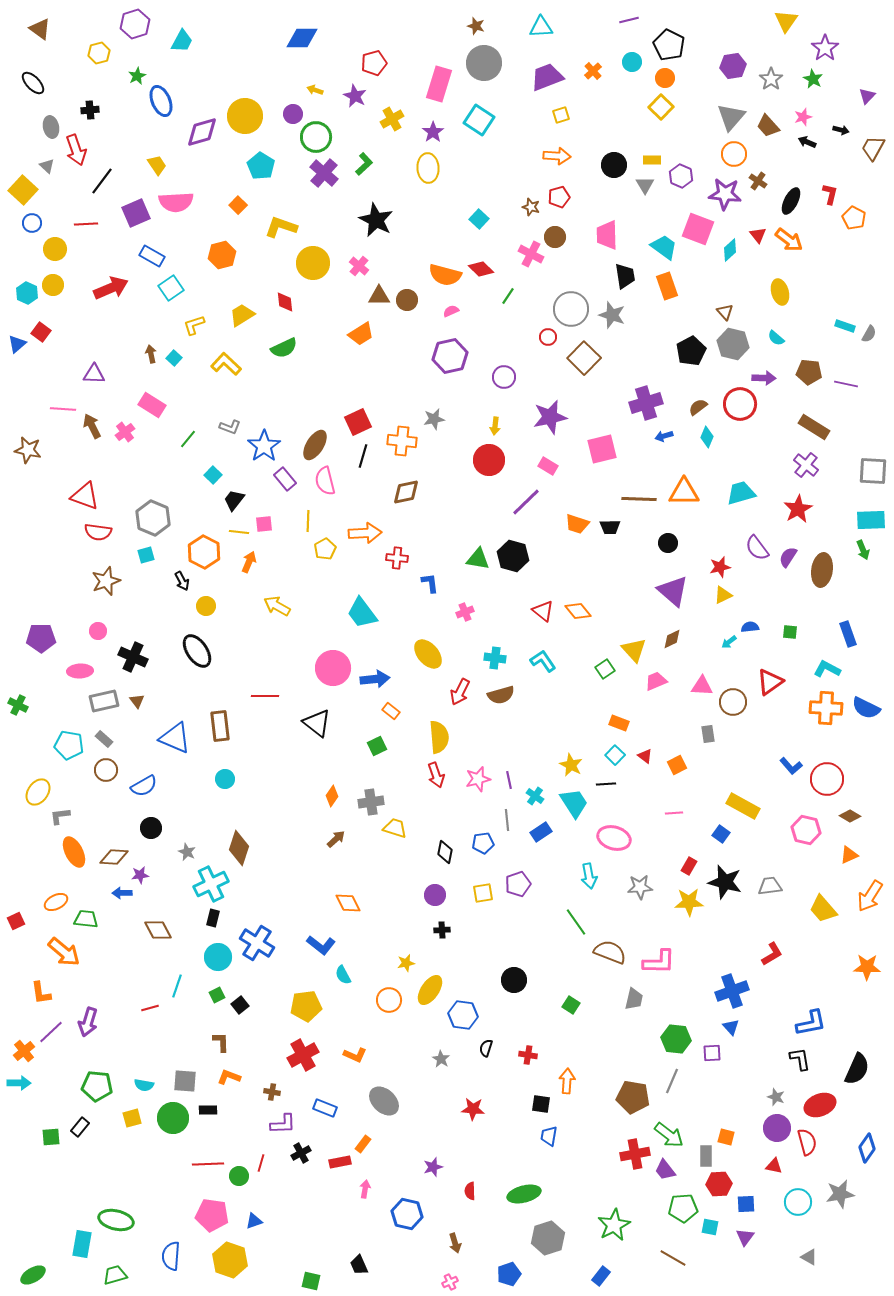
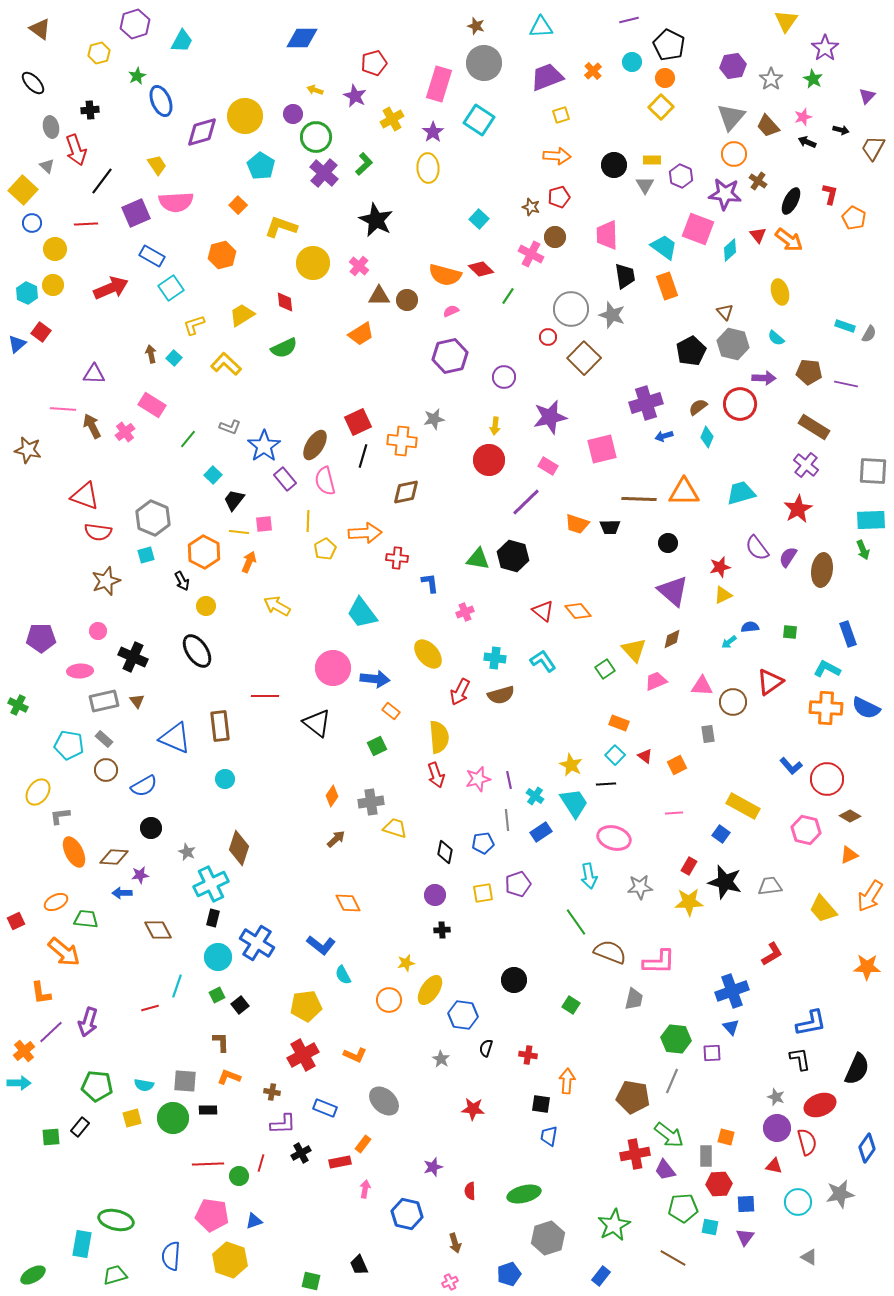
blue arrow at (375, 679): rotated 12 degrees clockwise
